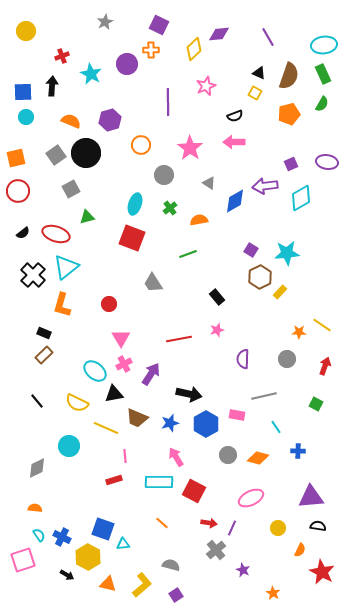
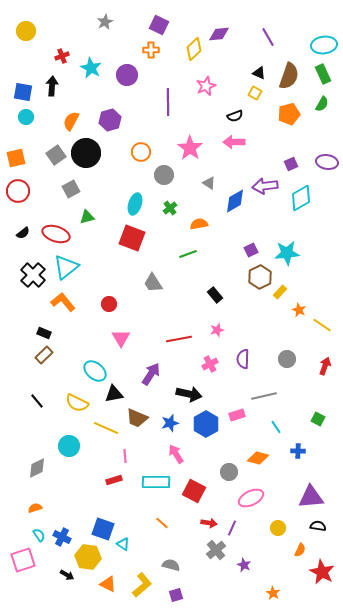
purple circle at (127, 64): moved 11 px down
cyan star at (91, 74): moved 6 px up
blue square at (23, 92): rotated 12 degrees clockwise
orange semicircle at (71, 121): rotated 84 degrees counterclockwise
orange circle at (141, 145): moved 7 px down
orange semicircle at (199, 220): moved 4 px down
purple square at (251, 250): rotated 32 degrees clockwise
black rectangle at (217, 297): moved 2 px left, 2 px up
orange L-shape at (62, 305): moved 1 px right, 3 px up; rotated 125 degrees clockwise
orange star at (299, 332): moved 22 px up; rotated 24 degrees clockwise
pink cross at (124, 364): moved 86 px right
green square at (316, 404): moved 2 px right, 15 px down
pink rectangle at (237, 415): rotated 28 degrees counterclockwise
gray circle at (228, 455): moved 1 px right, 17 px down
pink arrow at (176, 457): moved 3 px up
cyan rectangle at (159, 482): moved 3 px left
orange semicircle at (35, 508): rotated 24 degrees counterclockwise
cyan triangle at (123, 544): rotated 40 degrees clockwise
yellow hexagon at (88, 557): rotated 20 degrees counterclockwise
purple star at (243, 570): moved 1 px right, 5 px up
orange triangle at (108, 584): rotated 12 degrees clockwise
purple square at (176, 595): rotated 16 degrees clockwise
